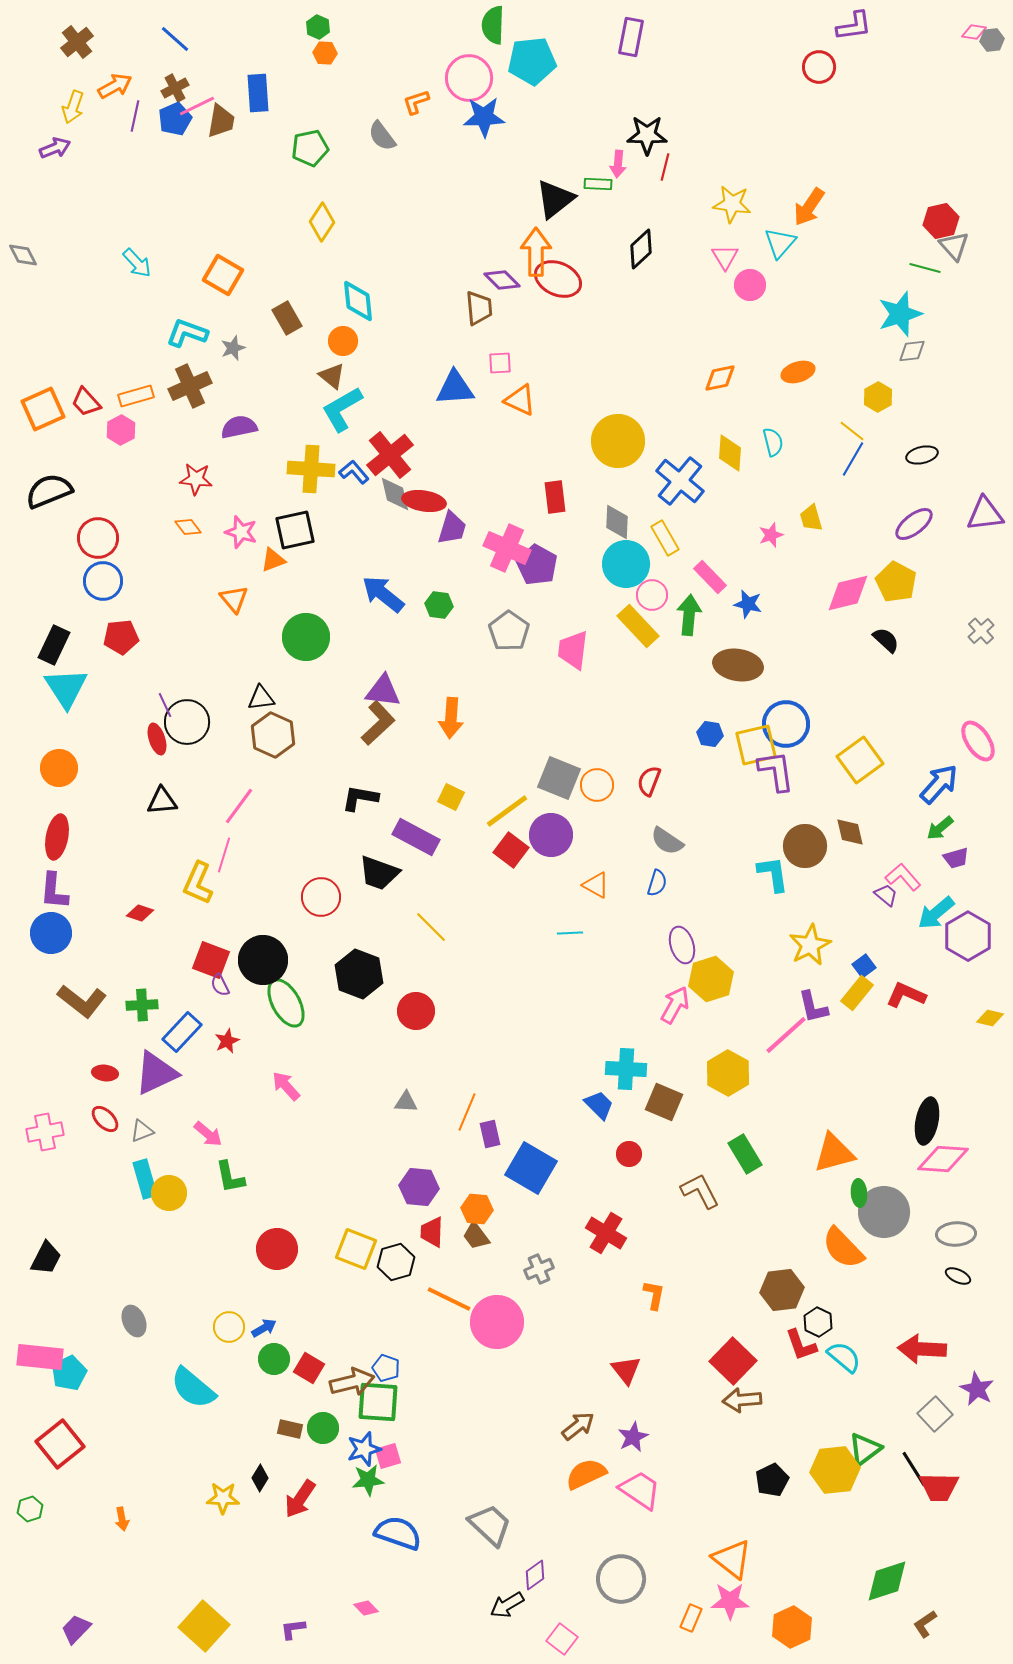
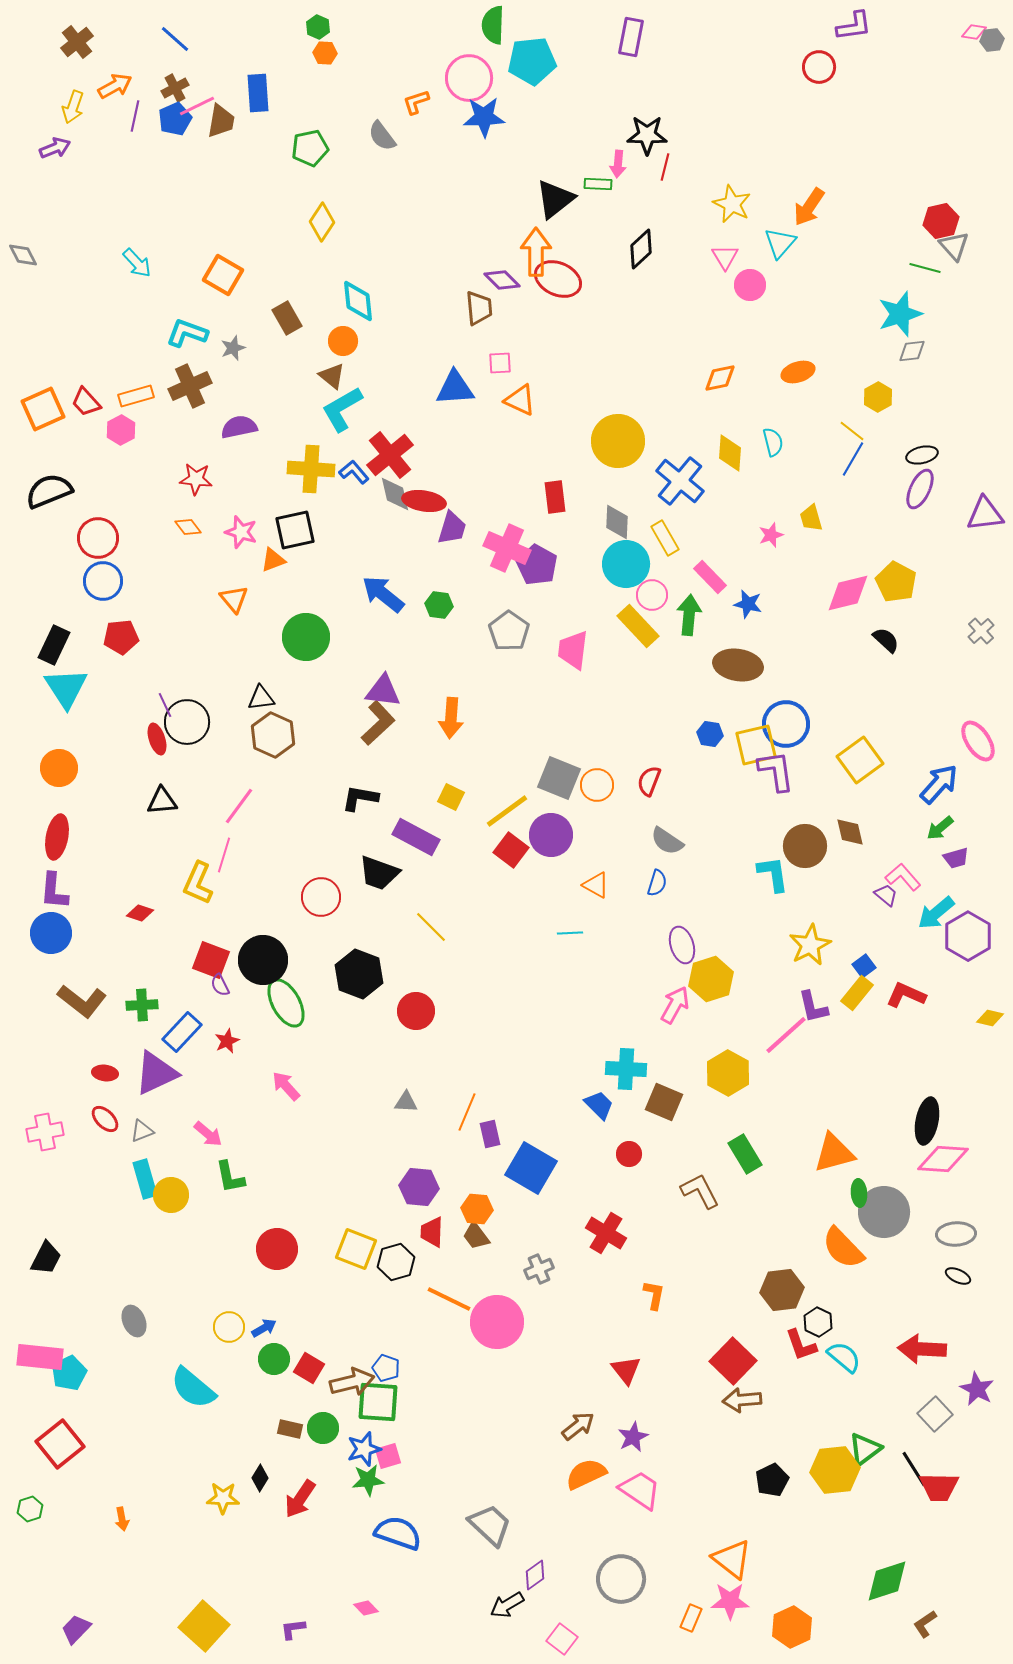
yellow star at (732, 204): rotated 18 degrees clockwise
purple ellipse at (914, 524): moved 6 px right, 35 px up; rotated 27 degrees counterclockwise
yellow circle at (169, 1193): moved 2 px right, 2 px down
